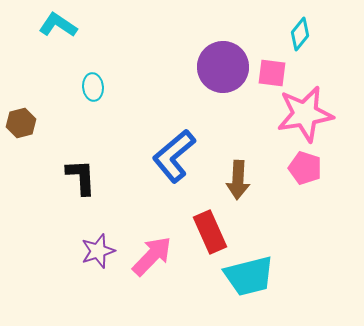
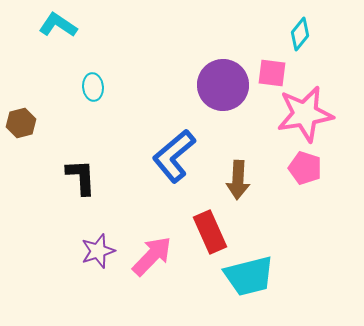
purple circle: moved 18 px down
